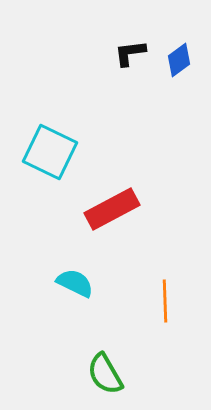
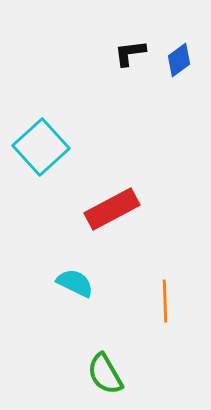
cyan square: moved 9 px left, 5 px up; rotated 22 degrees clockwise
